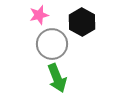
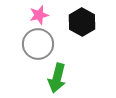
gray circle: moved 14 px left
green arrow: rotated 36 degrees clockwise
